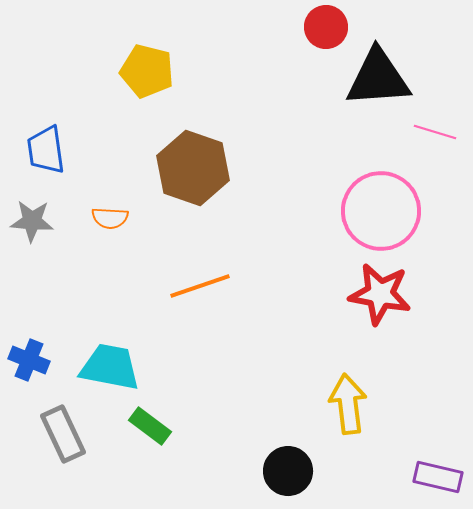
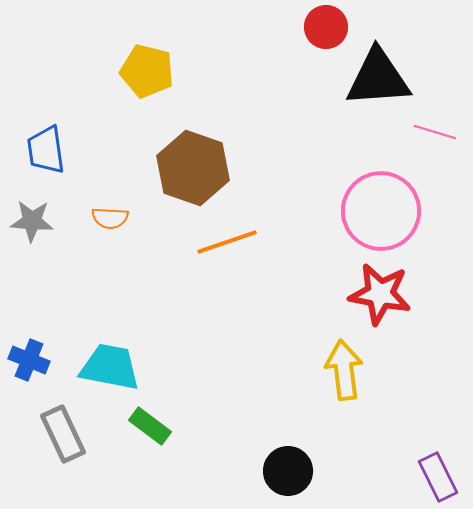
orange line: moved 27 px right, 44 px up
yellow arrow: moved 4 px left, 34 px up
purple rectangle: rotated 51 degrees clockwise
